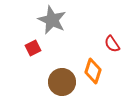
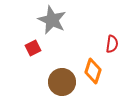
red semicircle: rotated 138 degrees counterclockwise
